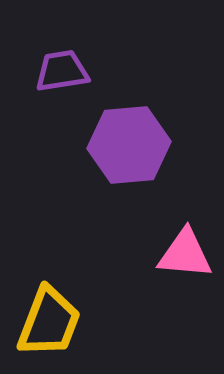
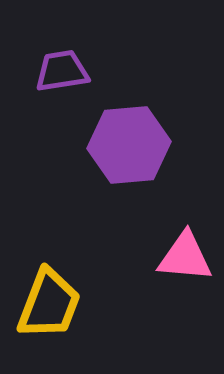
pink triangle: moved 3 px down
yellow trapezoid: moved 18 px up
